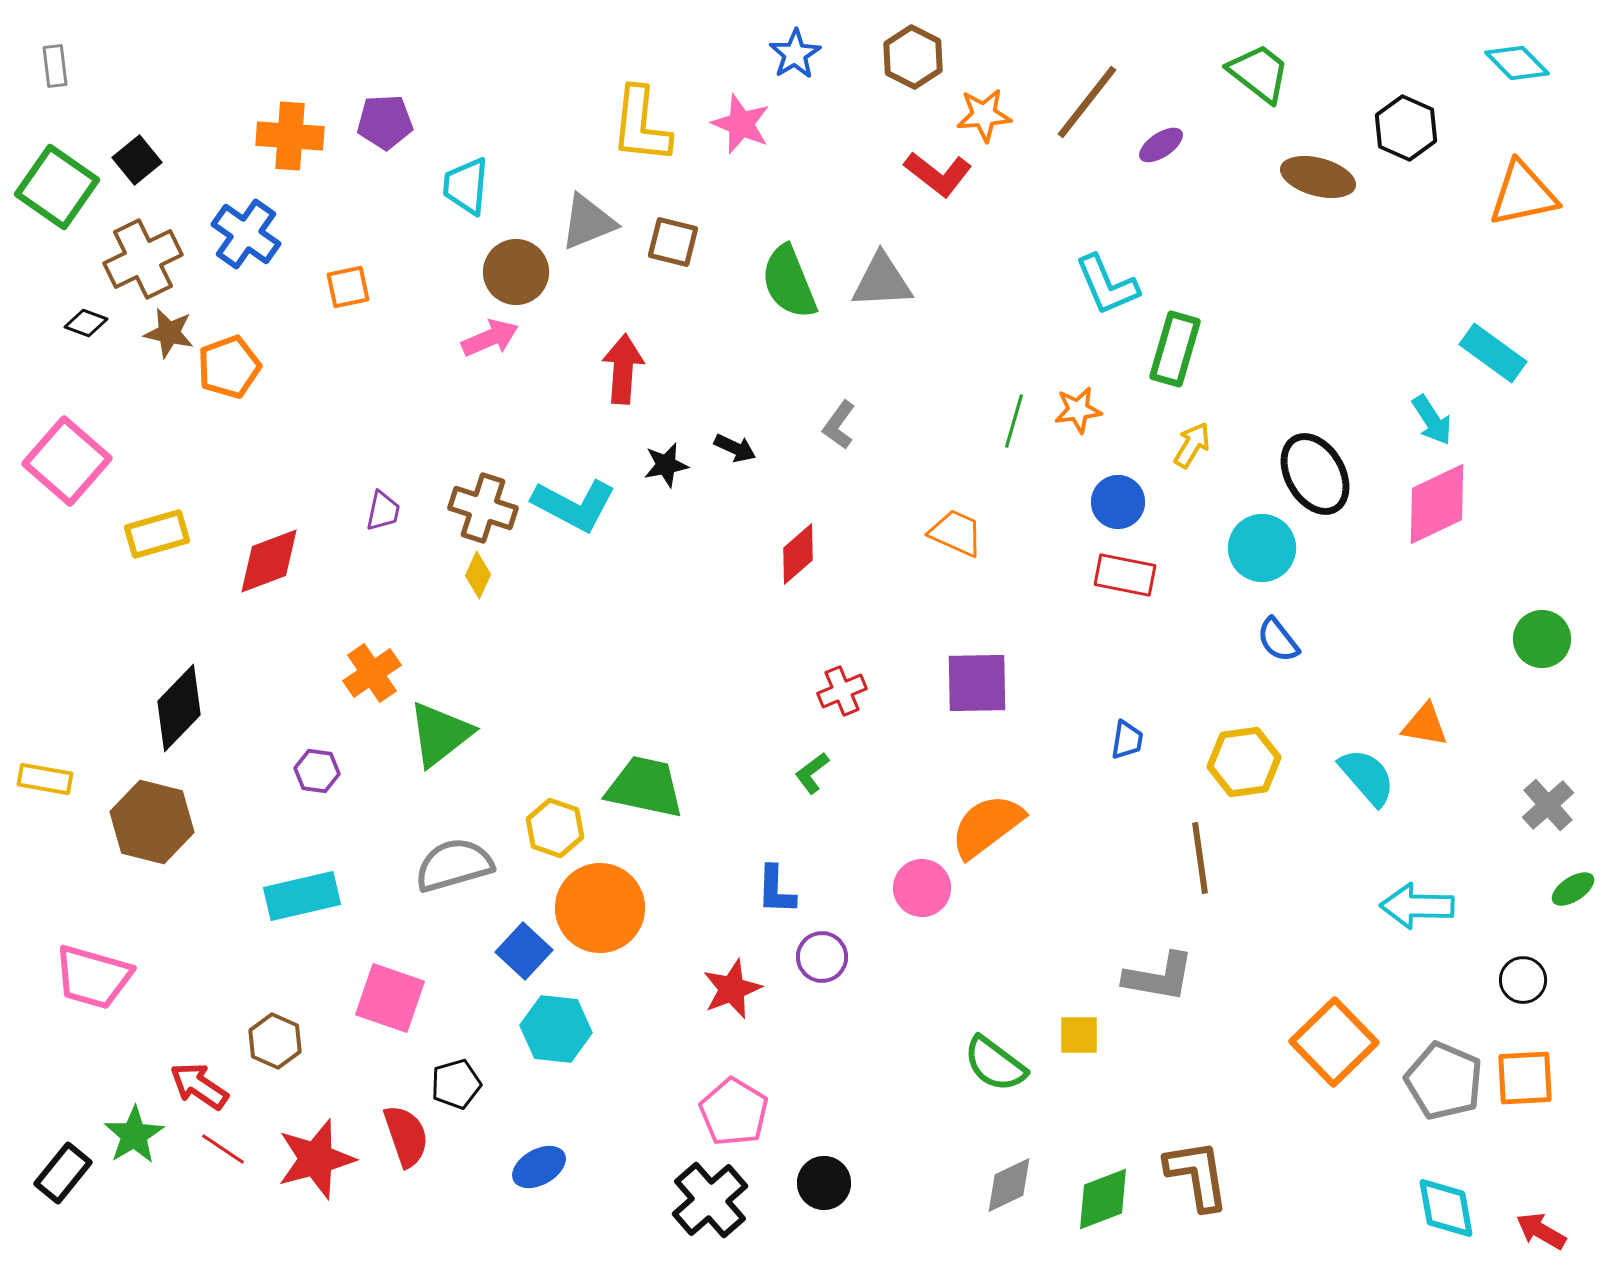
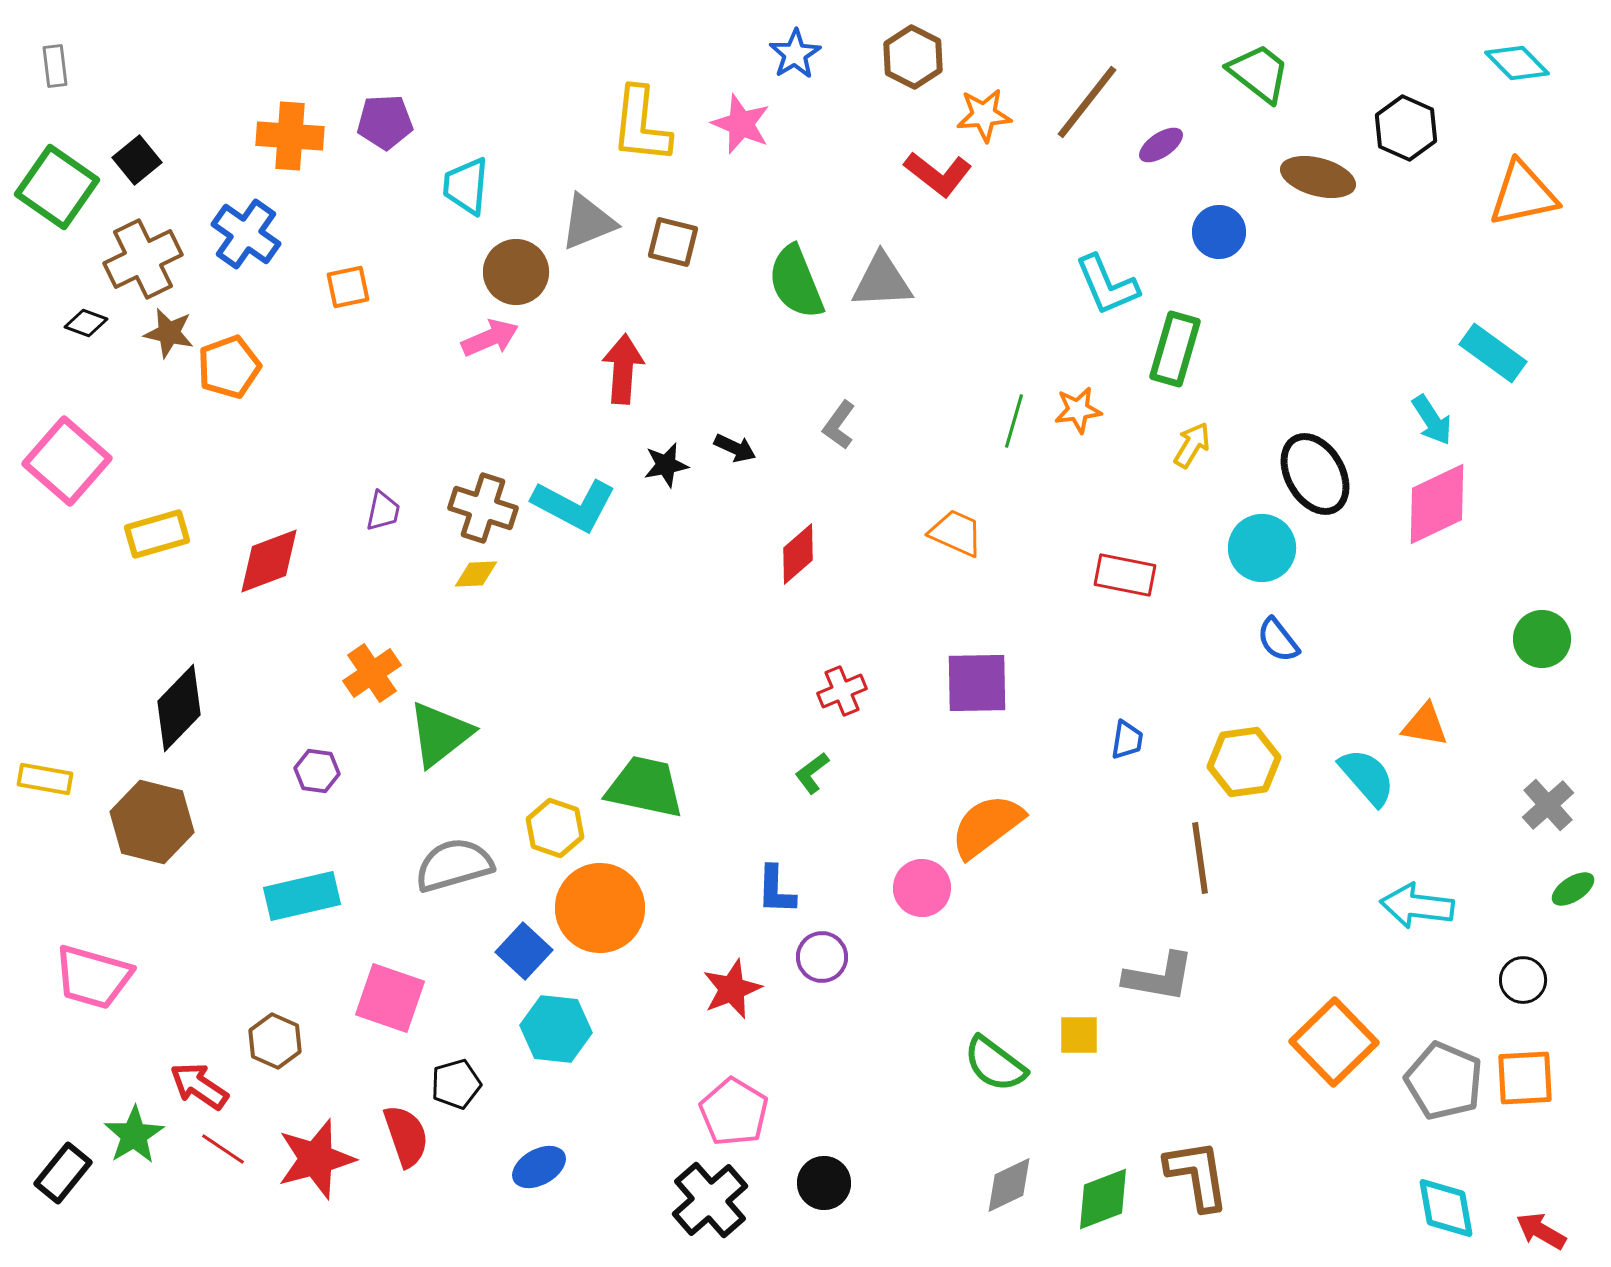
green semicircle at (789, 282): moved 7 px right
blue circle at (1118, 502): moved 101 px right, 270 px up
yellow diamond at (478, 575): moved 2 px left, 1 px up; rotated 63 degrees clockwise
cyan arrow at (1417, 906): rotated 6 degrees clockwise
